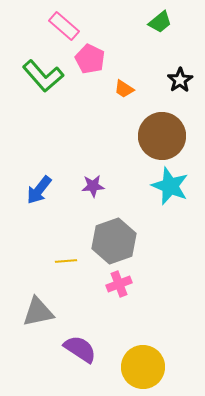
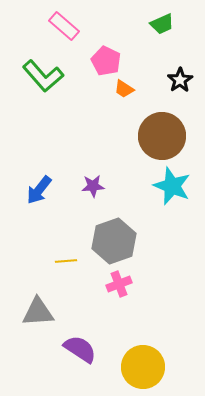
green trapezoid: moved 2 px right, 2 px down; rotated 15 degrees clockwise
pink pentagon: moved 16 px right, 2 px down
cyan star: moved 2 px right
gray triangle: rotated 8 degrees clockwise
